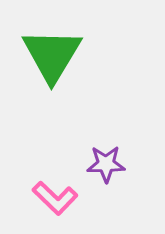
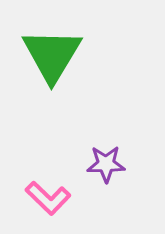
pink L-shape: moved 7 px left
